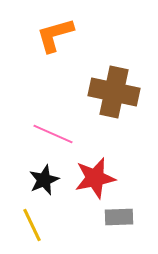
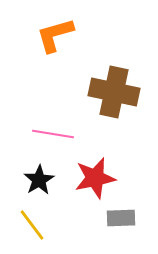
pink line: rotated 15 degrees counterclockwise
black star: moved 5 px left; rotated 8 degrees counterclockwise
gray rectangle: moved 2 px right, 1 px down
yellow line: rotated 12 degrees counterclockwise
